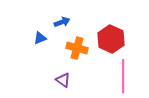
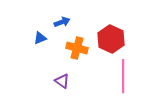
purple triangle: moved 1 px left, 1 px down
